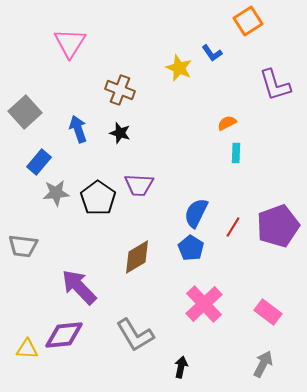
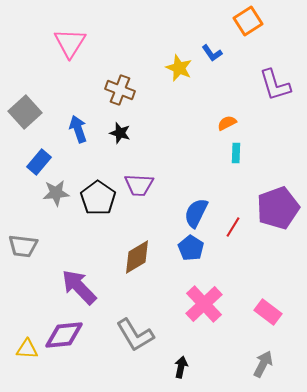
purple pentagon: moved 18 px up
